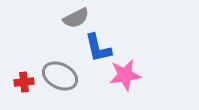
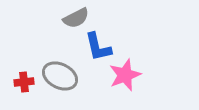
blue L-shape: moved 1 px up
pink star: rotated 12 degrees counterclockwise
